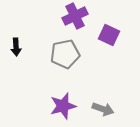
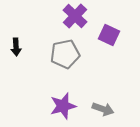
purple cross: rotated 20 degrees counterclockwise
